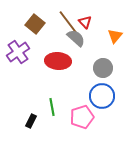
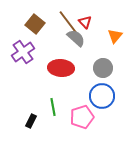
purple cross: moved 5 px right
red ellipse: moved 3 px right, 7 px down
green line: moved 1 px right
